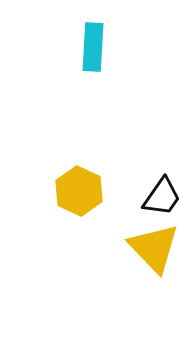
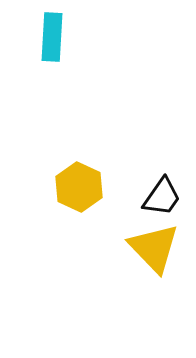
cyan rectangle: moved 41 px left, 10 px up
yellow hexagon: moved 4 px up
